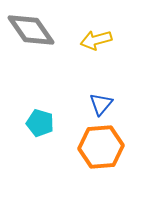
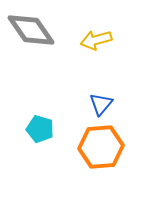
cyan pentagon: moved 6 px down
